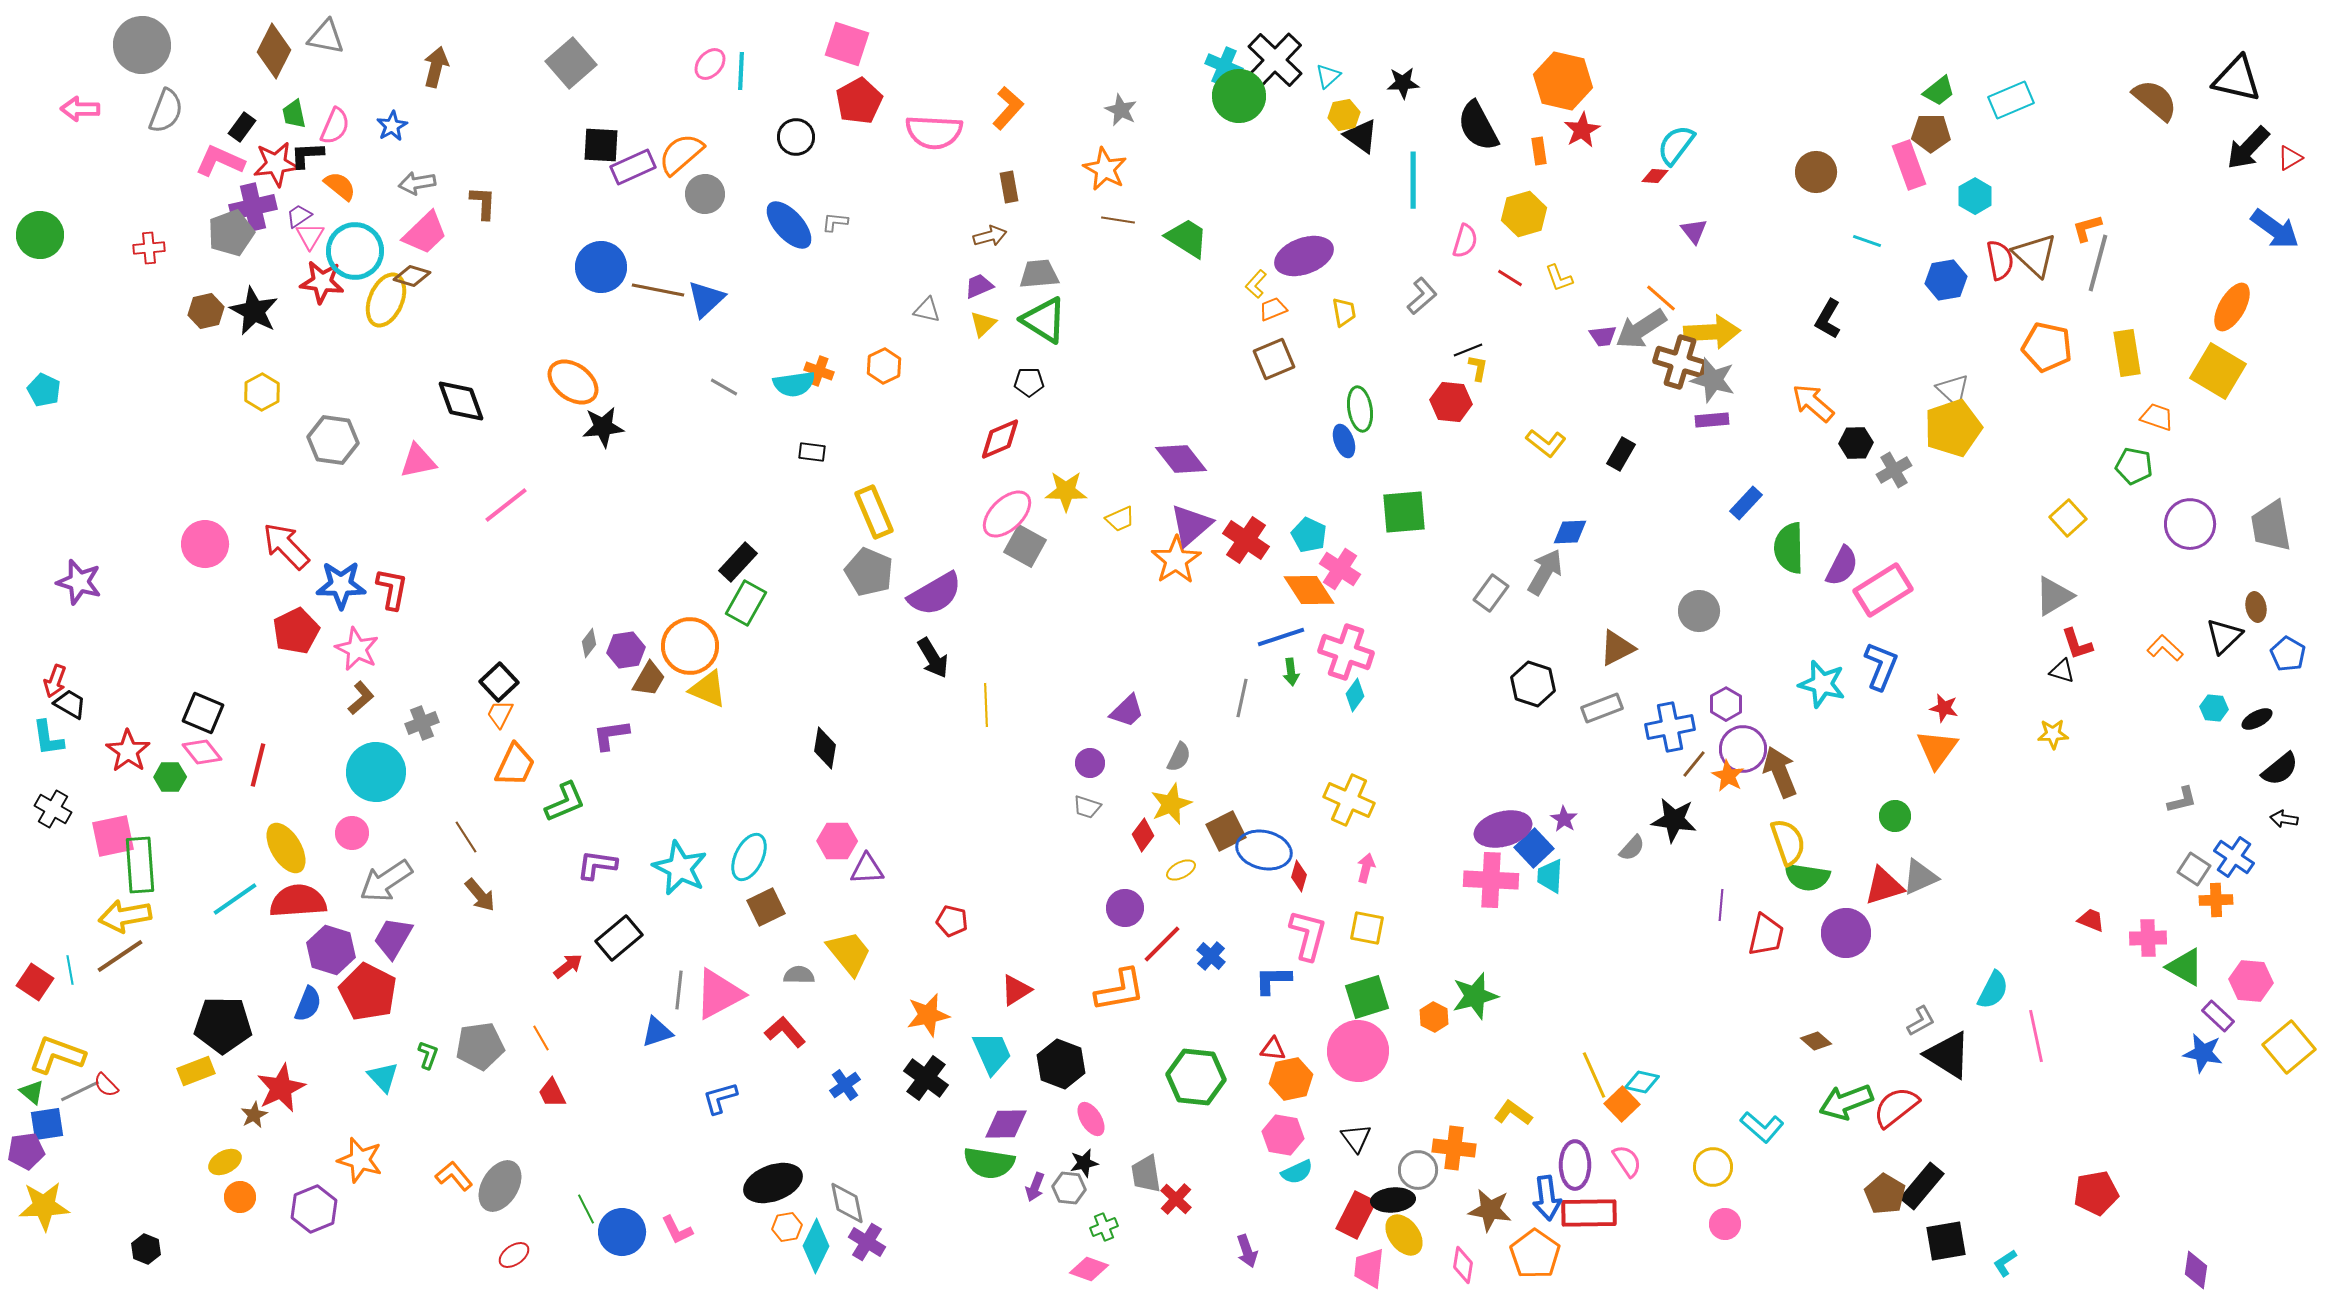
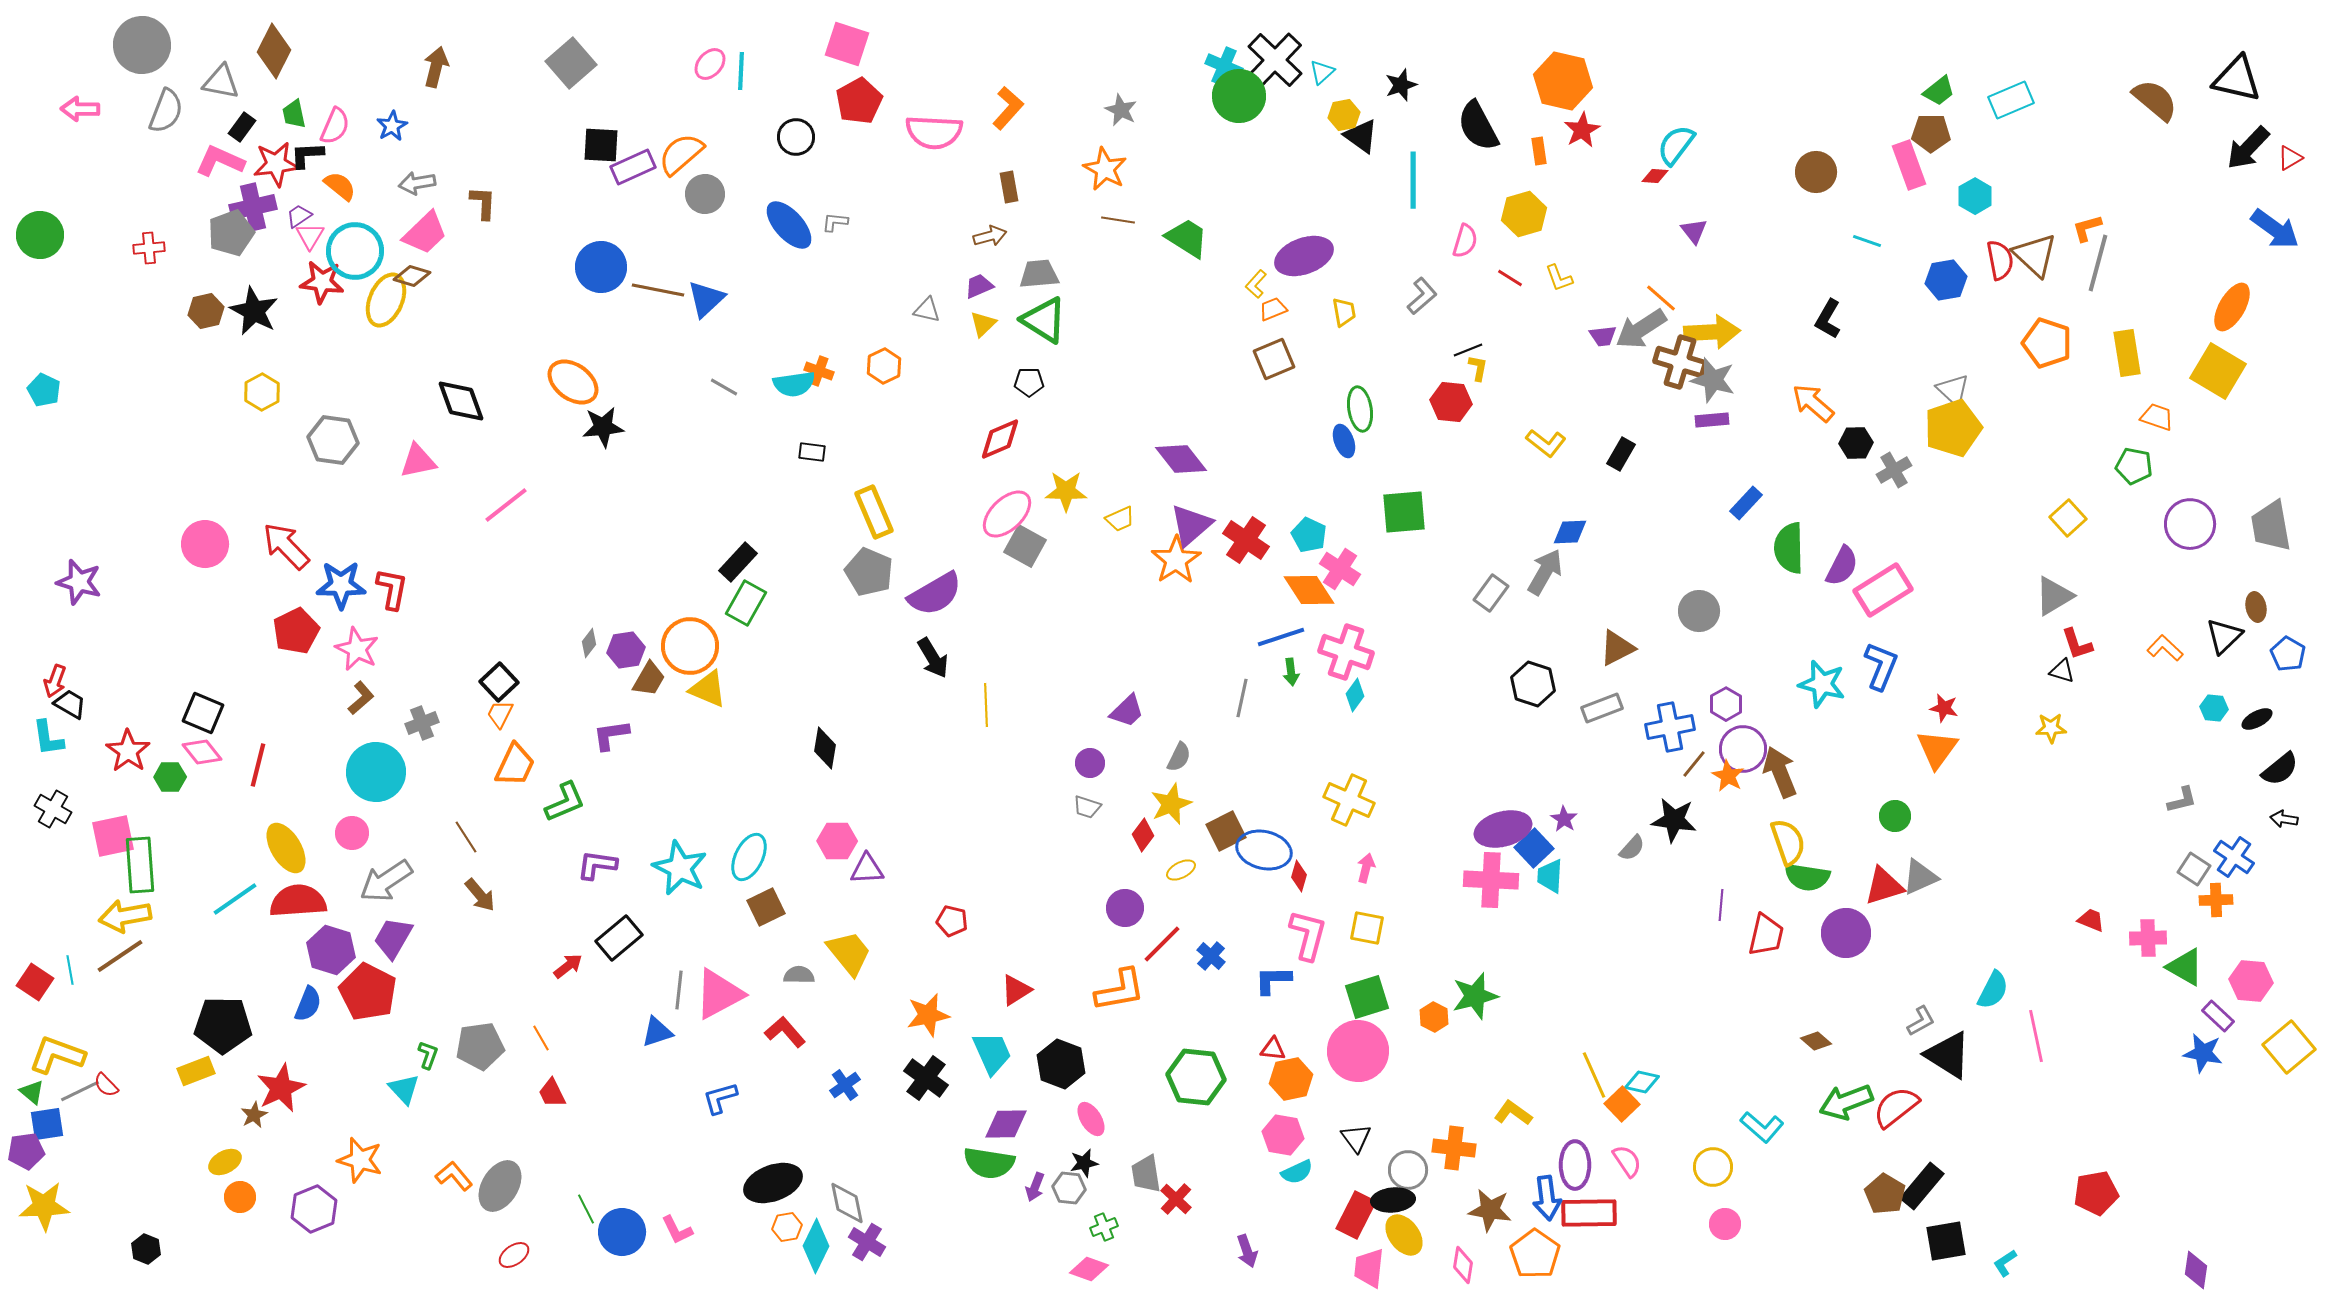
gray triangle at (326, 37): moved 105 px left, 45 px down
cyan triangle at (1328, 76): moved 6 px left, 4 px up
black star at (1403, 83): moved 2 px left, 2 px down; rotated 16 degrees counterclockwise
orange pentagon at (2047, 347): moved 4 px up; rotated 6 degrees clockwise
yellow star at (2053, 734): moved 2 px left, 6 px up
cyan triangle at (383, 1077): moved 21 px right, 12 px down
gray circle at (1418, 1170): moved 10 px left
